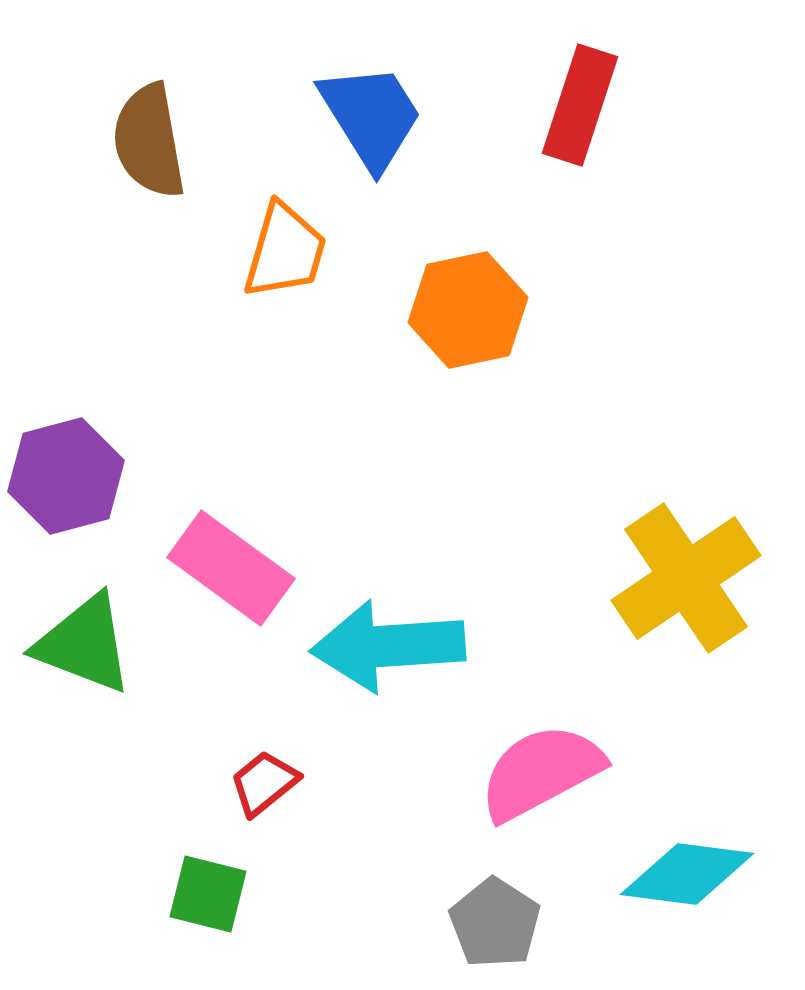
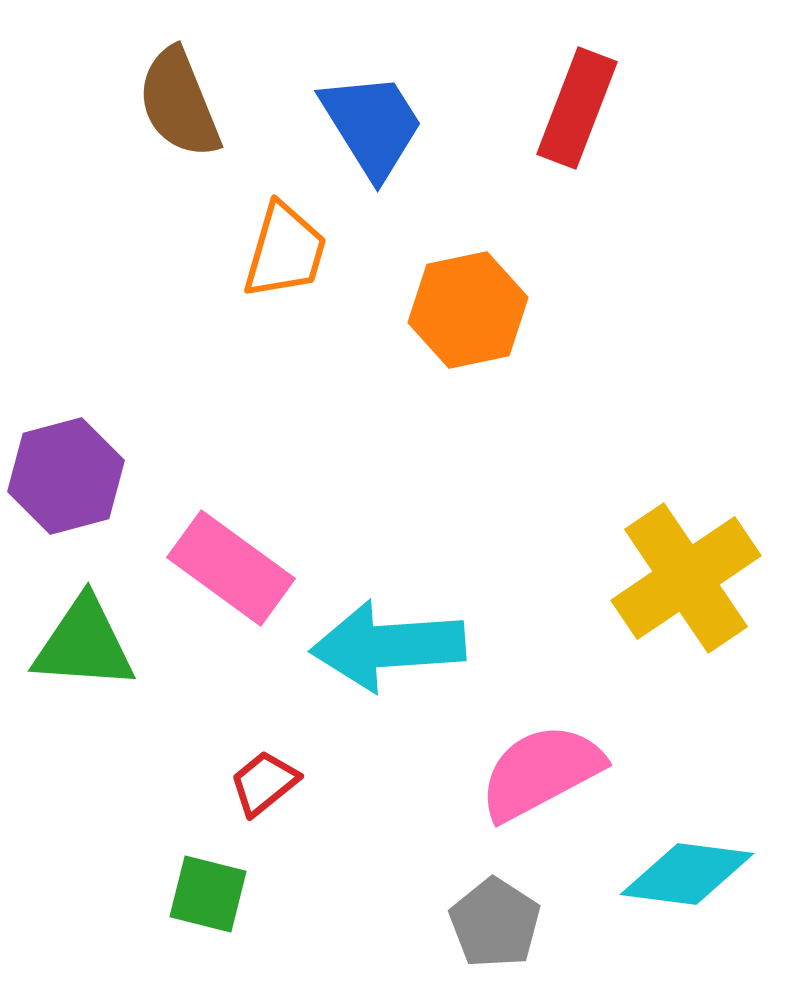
red rectangle: moved 3 px left, 3 px down; rotated 3 degrees clockwise
blue trapezoid: moved 1 px right, 9 px down
brown semicircle: moved 30 px right, 38 px up; rotated 12 degrees counterclockwise
green triangle: rotated 17 degrees counterclockwise
